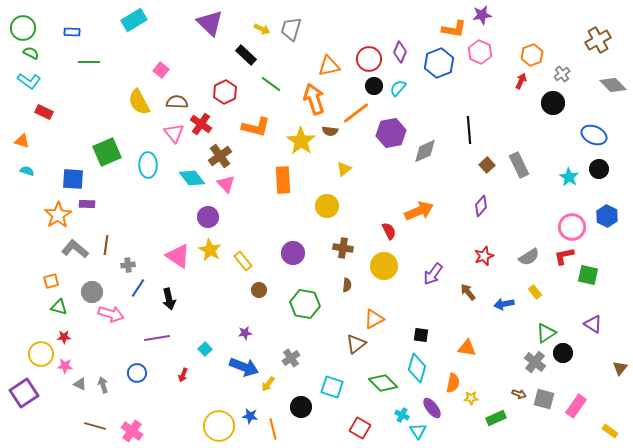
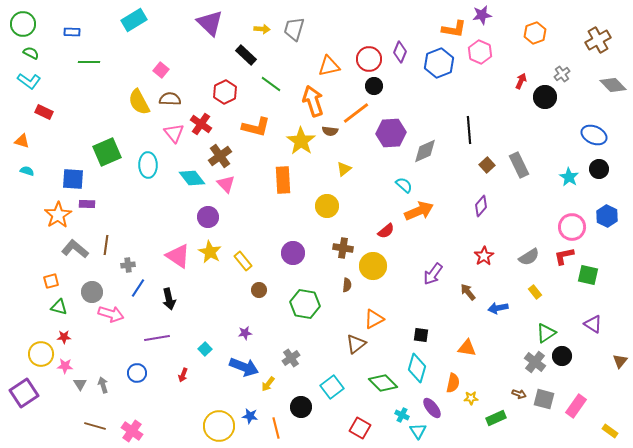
green circle at (23, 28): moved 4 px up
yellow arrow at (262, 29): rotated 21 degrees counterclockwise
gray trapezoid at (291, 29): moved 3 px right
orange hexagon at (532, 55): moved 3 px right, 22 px up
cyan semicircle at (398, 88): moved 6 px right, 97 px down; rotated 90 degrees clockwise
orange arrow at (314, 99): moved 1 px left, 2 px down
brown semicircle at (177, 102): moved 7 px left, 3 px up
black circle at (553, 103): moved 8 px left, 6 px up
purple hexagon at (391, 133): rotated 8 degrees clockwise
red semicircle at (389, 231): moved 3 px left; rotated 78 degrees clockwise
yellow star at (210, 250): moved 2 px down
red star at (484, 256): rotated 12 degrees counterclockwise
yellow circle at (384, 266): moved 11 px left
blue arrow at (504, 304): moved 6 px left, 4 px down
black circle at (563, 353): moved 1 px left, 3 px down
brown triangle at (620, 368): moved 7 px up
gray triangle at (80, 384): rotated 32 degrees clockwise
cyan square at (332, 387): rotated 35 degrees clockwise
orange line at (273, 429): moved 3 px right, 1 px up
